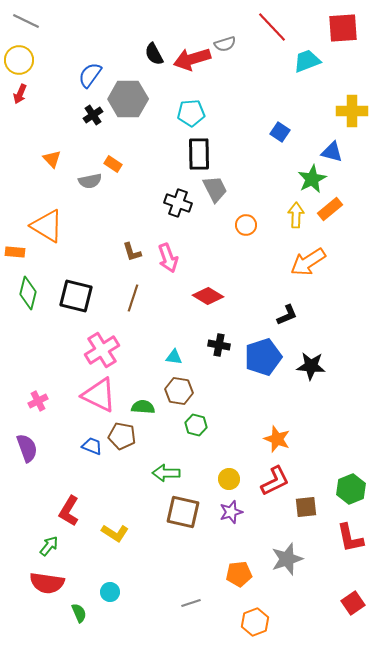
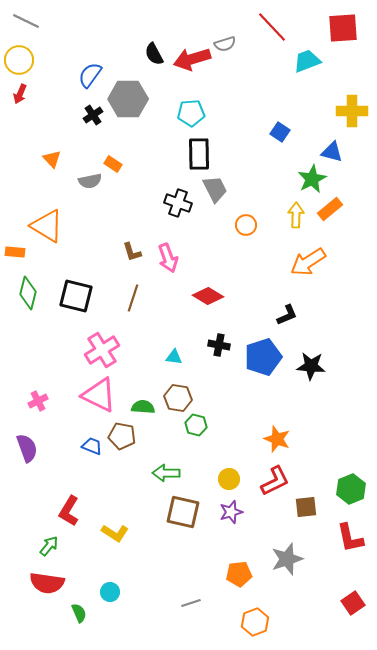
brown hexagon at (179, 391): moved 1 px left, 7 px down
